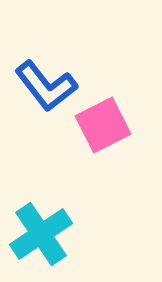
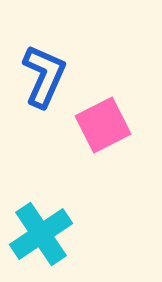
blue L-shape: moved 2 px left, 10 px up; rotated 118 degrees counterclockwise
